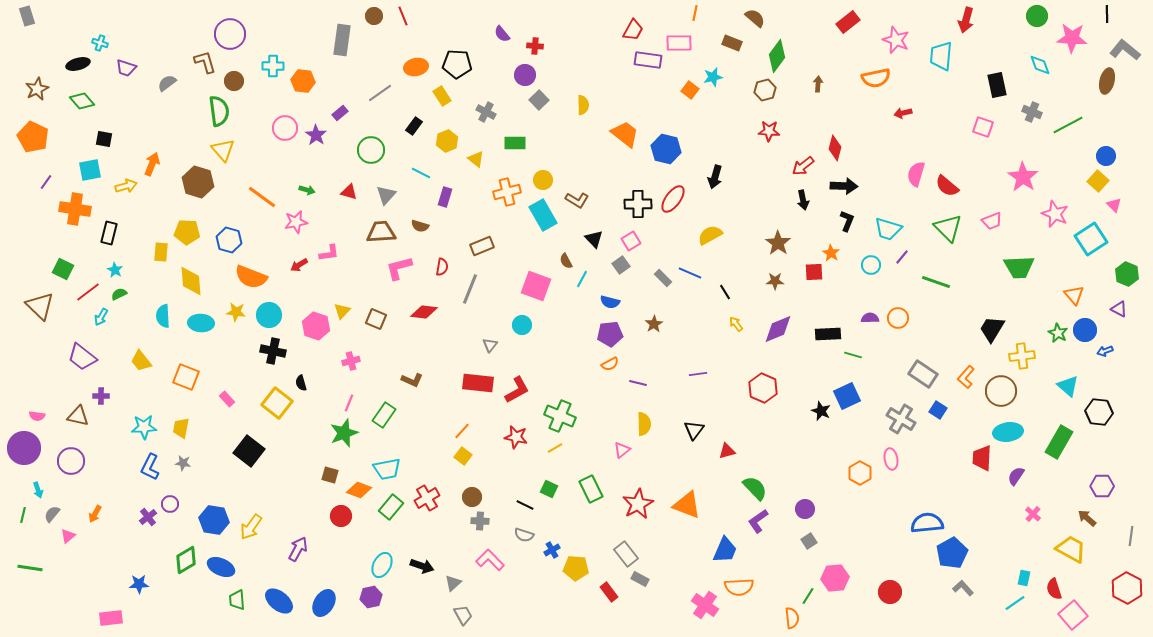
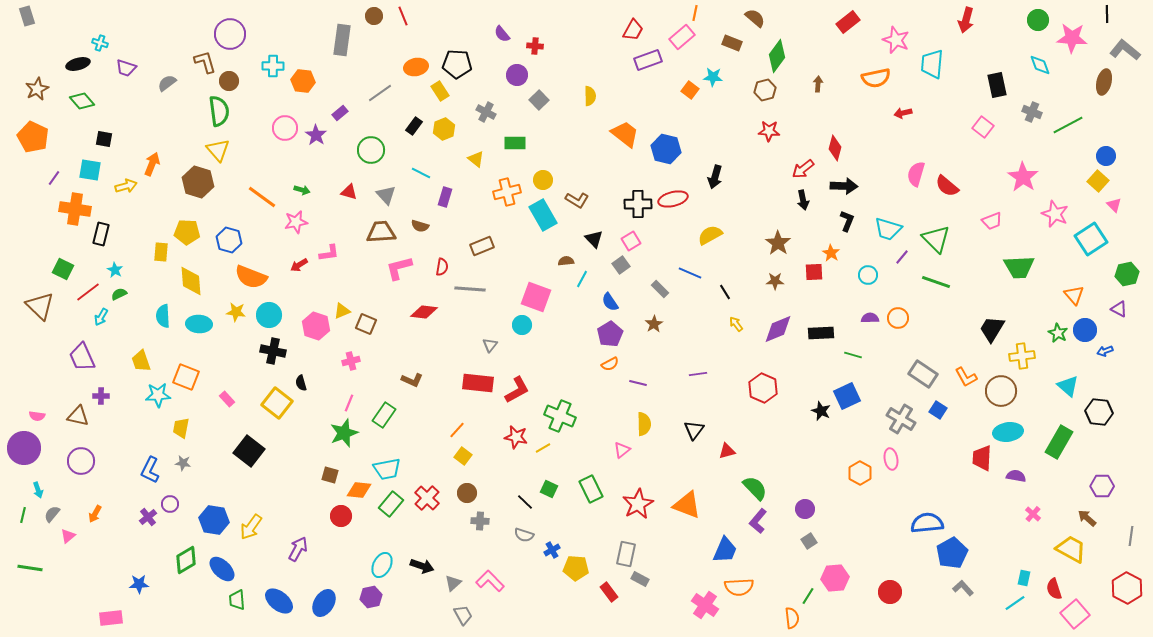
green circle at (1037, 16): moved 1 px right, 4 px down
pink rectangle at (679, 43): moved 3 px right, 6 px up; rotated 40 degrees counterclockwise
cyan trapezoid at (941, 56): moved 9 px left, 8 px down
purple rectangle at (648, 60): rotated 28 degrees counterclockwise
purple circle at (525, 75): moved 8 px left
cyan star at (713, 77): rotated 18 degrees clockwise
brown circle at (234, 81): moved 5 px left
brown ellipse at (1107, 81): moved 3 px left, 1 px down
yellow rectangle at (442, 96): moved 2 px left, 5 px up
yellow semicircle at (583, 105): moved 7 px right, 9 px up
pink square at (983, 127): rotated 20 degrees clockwise
yellow hexagon at (447, 141): moved 3 px left, 12 px up
yellow triangle at (223, 150): moved 5 px left
red arrow at (803, 166): moved 3 px down
cyan square at (90, 170): rotated 20 degrees clockwise
purple line at (46, 182): moved 8 px right, 4 px up
green arrow at (307, 190): moved 5 px left
gray triangle at (386, 195): rotated 25 degrees counterclockwise
red ellipse at (673, 199): rotated 40 degrees clockwise
green triangle at (948, 228): moved 12 px left, 11 px down
black rectangle at (109, 233): moved 8 px left, 1 px down
brown semicircle at (566, 261): rotated 112 degrees clockwise
cyan circle at (871, 265): moved 3 px left, 10 px down
green hexagon at (1127, 274): rotated 25 degrees clockwise
gray rectangle at (663, 278): moved 3 px left, 11 px down
pink square at (536, 286): moved 11 px down
gray line at (470, 289): rotated 72 degrees clockwise
blue semicircle at (610, 302): rotated 42 degrees clockwise
yellow triangle at (342, 311): rotated 24 degrees clockwise
brown square at (376, 319): moved 10 px left, 5 px down
cyan ellipse at (201, 323): moved 2 px left, 1 px down
purple pentagon at (610, 334): rotated 25 degrees counterclockwise
black rectangle at (828, 334): moved 7 px left, 1 px up
purple trapezoid at (82, 357): rotated 28 degrees clockwise
yellow trapezoid at (141, 361): rotated 20 degrees clockwise
orange L-shape at (966, 377): rotated 70 degrees counterclockwise
cyan star at (144, 427): moved 14 px right, 32 px up
orange line at (462, 431): moved 5 px left, 1 px up
yellow line at (555, 448): moved 12 px left
purple circle at (71, 461): moved 10 px right
blue L-shape at (150, 467): moved 3 px down
purple semicircle at (1016, 476): rotated 66 degrees clockwise
orange diamond at (359, 490): rotated 15 degrees counterclockwise
brown circle at (472, 497): moved 5 px left, 4 px up
red cross at (427, 498): rotated 15 degrees counterclockwise
black line at (525, 505): moved 3 px up; rotated 18 degrees clockwise
green rectangle at (391, 507): moved 3 px up
purple L-shape at (758, 521): rotated 15 degrees counterclockwise
gray rectangle at (626, 554): rotated 50 degrees clockwise
pink L-shape at (490, 560): moved 21 px down
blue ellipse at (221, 567): moved 1 px right, 2 px down; rotated 20 degrees clockwise
pink square at (1073, 615): moved 2 px right, 1 px up
